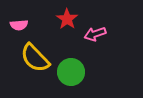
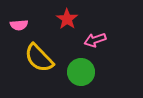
pink arrow: moved 6 px down
yellow semicircle: moved 4 px right
green circle: moved 10 px right
